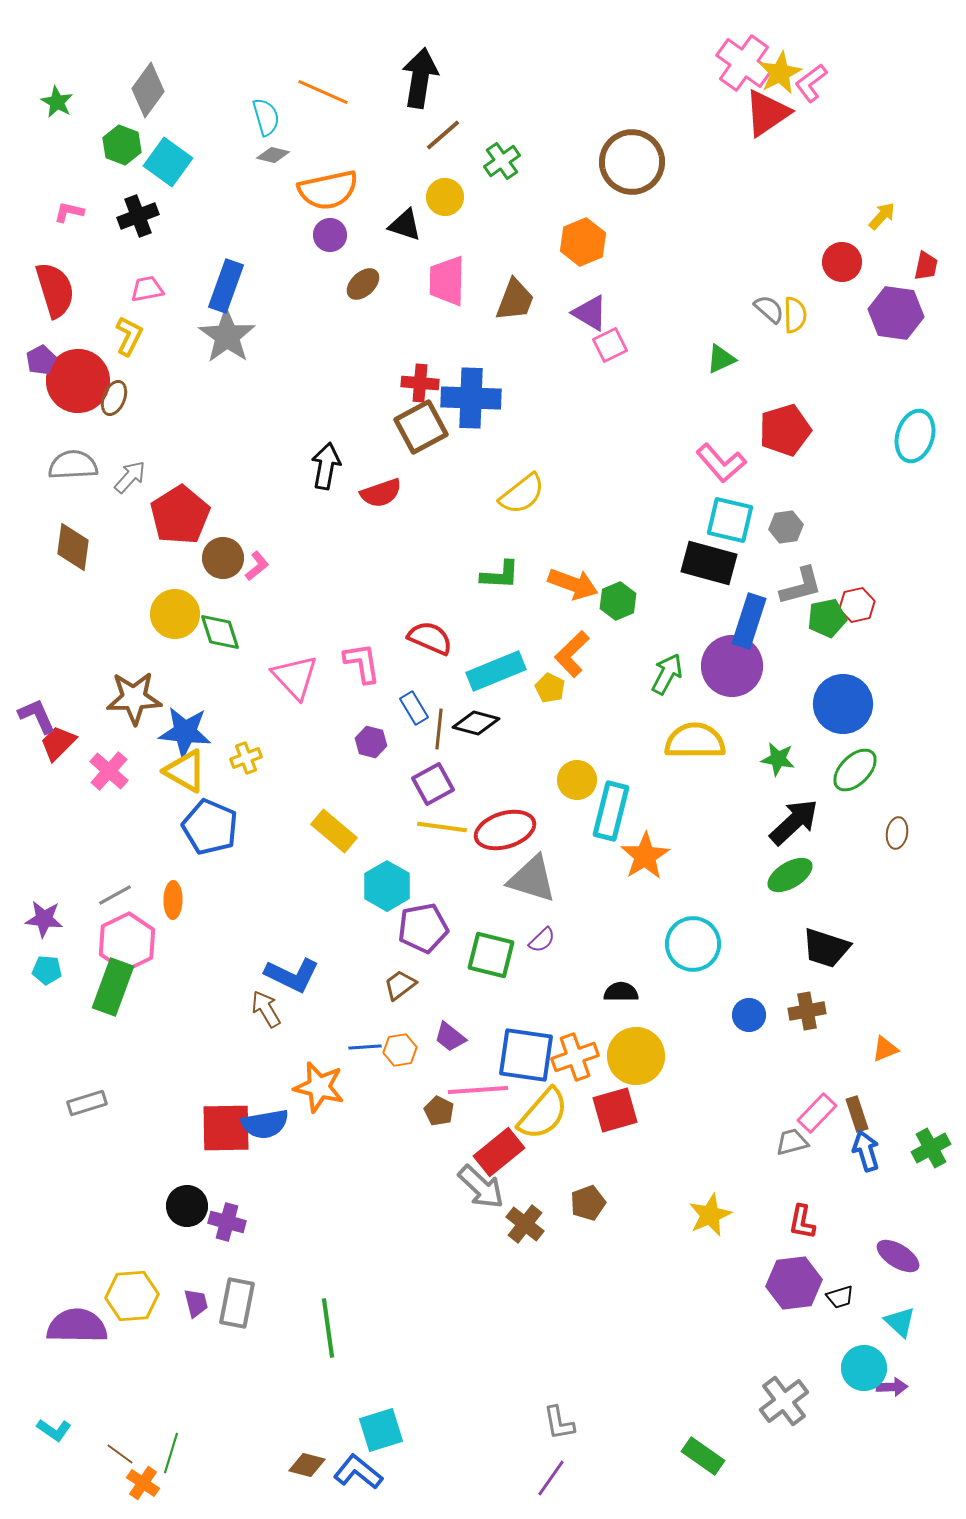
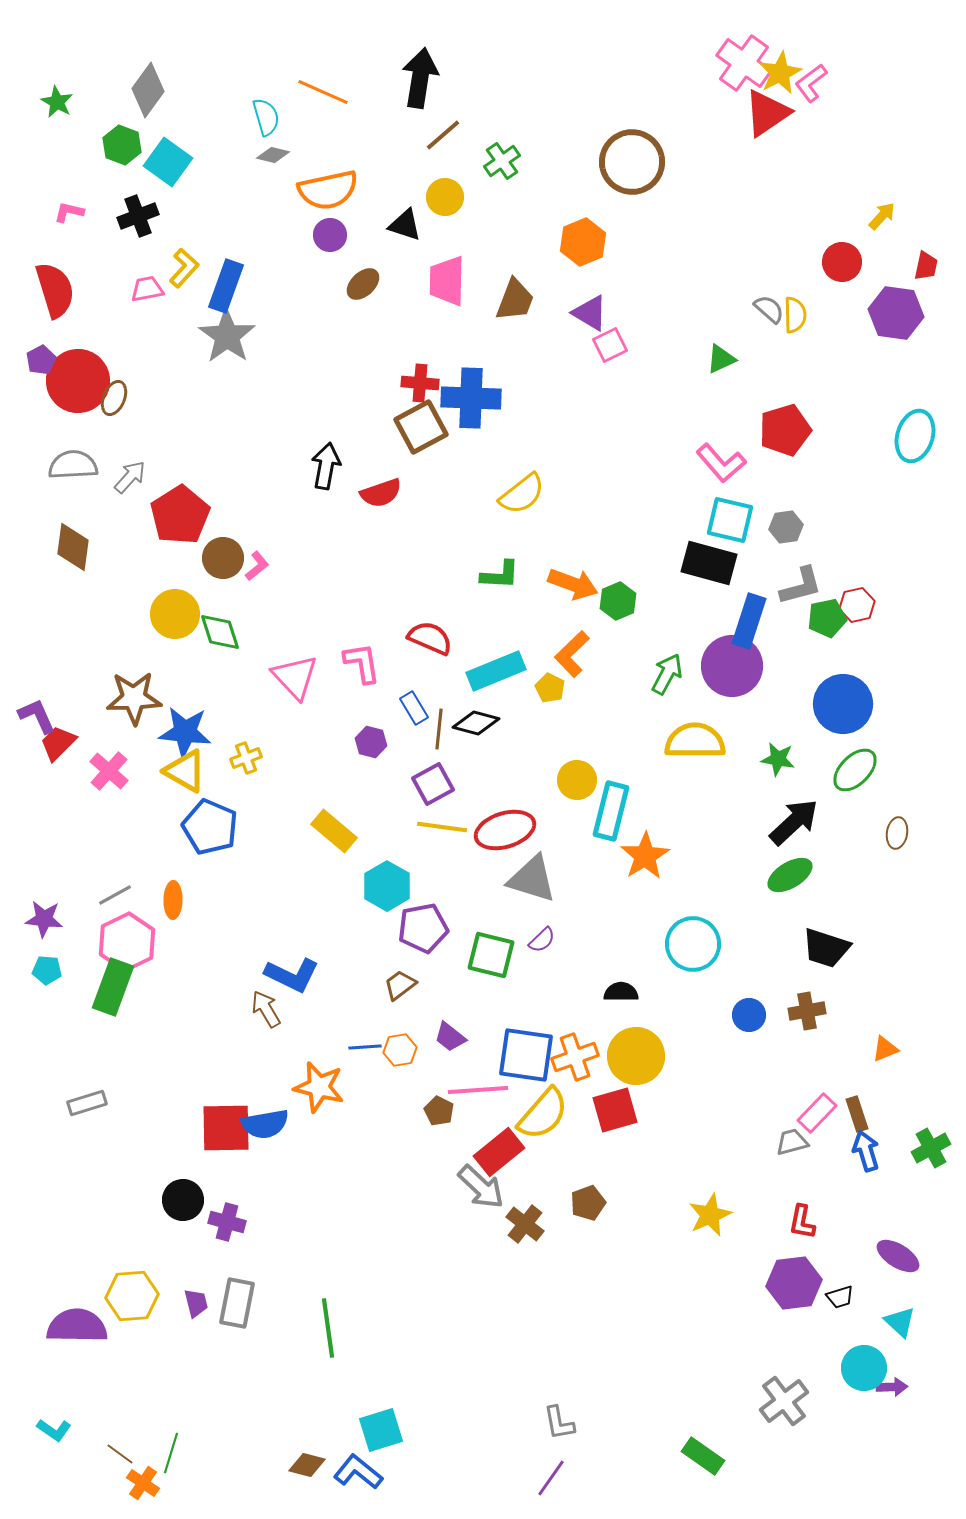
yellow L-shape at (129, 336): moved 55 px right, 68 px up; rotated 15 degrees clockwise
black circle at (187, 1206): moved 4 px left, 6 px up
